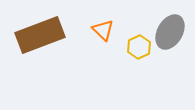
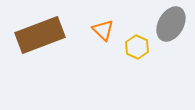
gray ellipse: moved 1 px right, 8 px up
yellow hexagon: moved 2 px left; rotated 10 degrees counterclockwise
